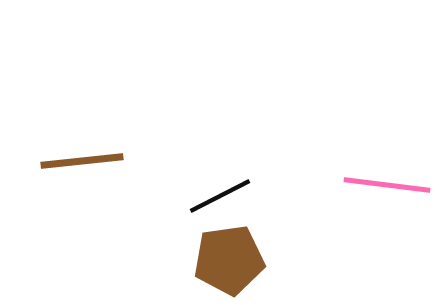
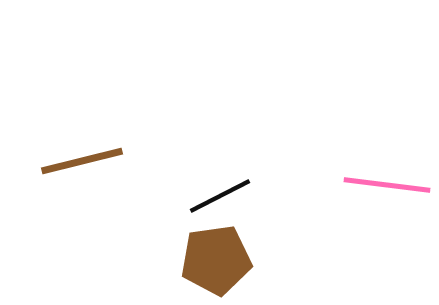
brown line: rotated 8 degrees counterclockwise
brown pentagon: moved 13 px left
